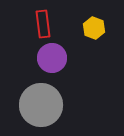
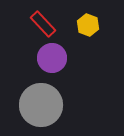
red rectangle: rotated 36 degrees counterclockwise
yellow hexagon: moved 6 px left, 3 px up
